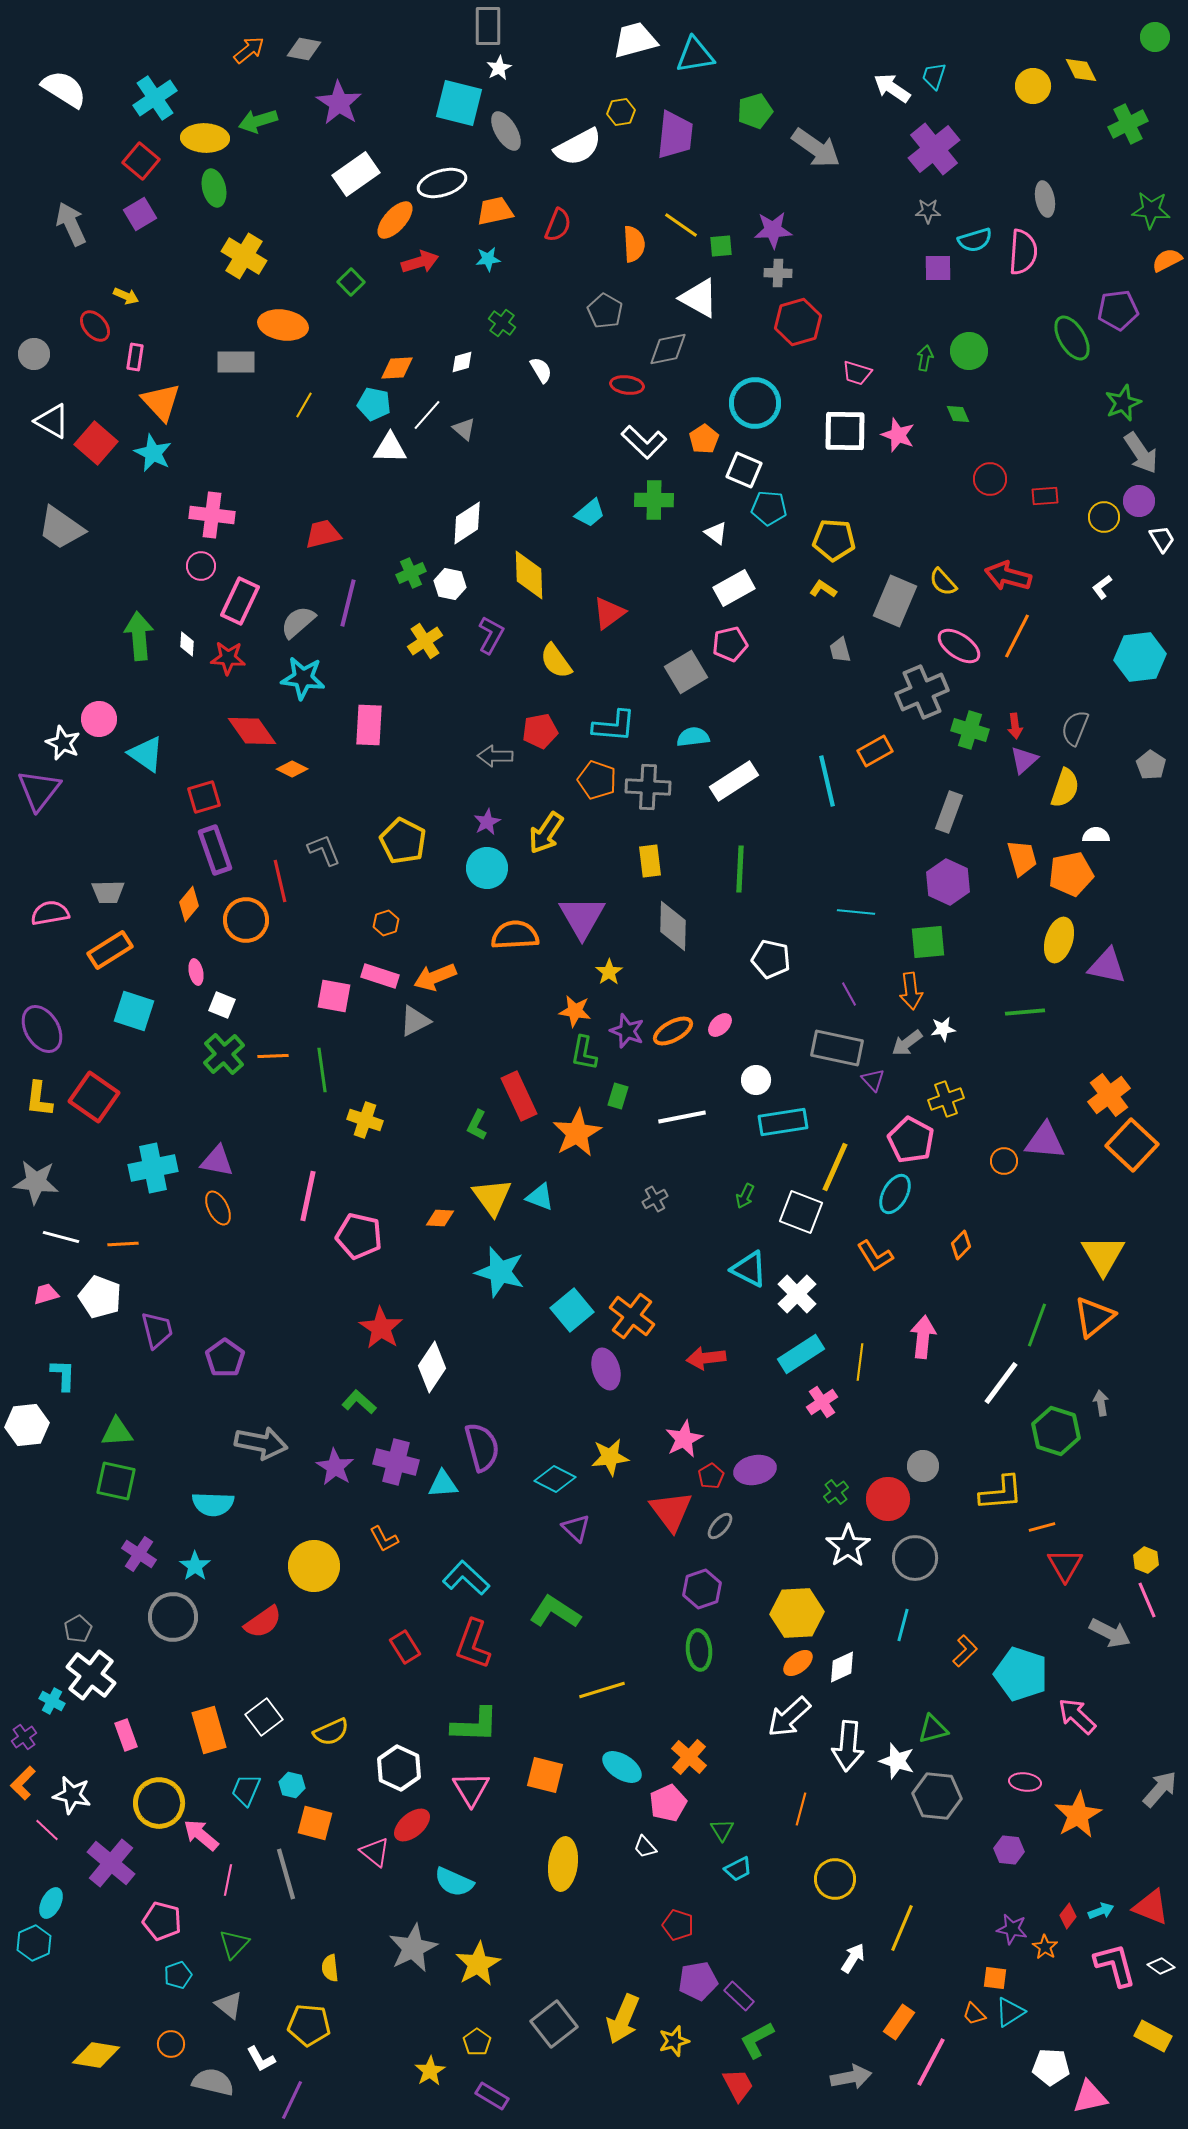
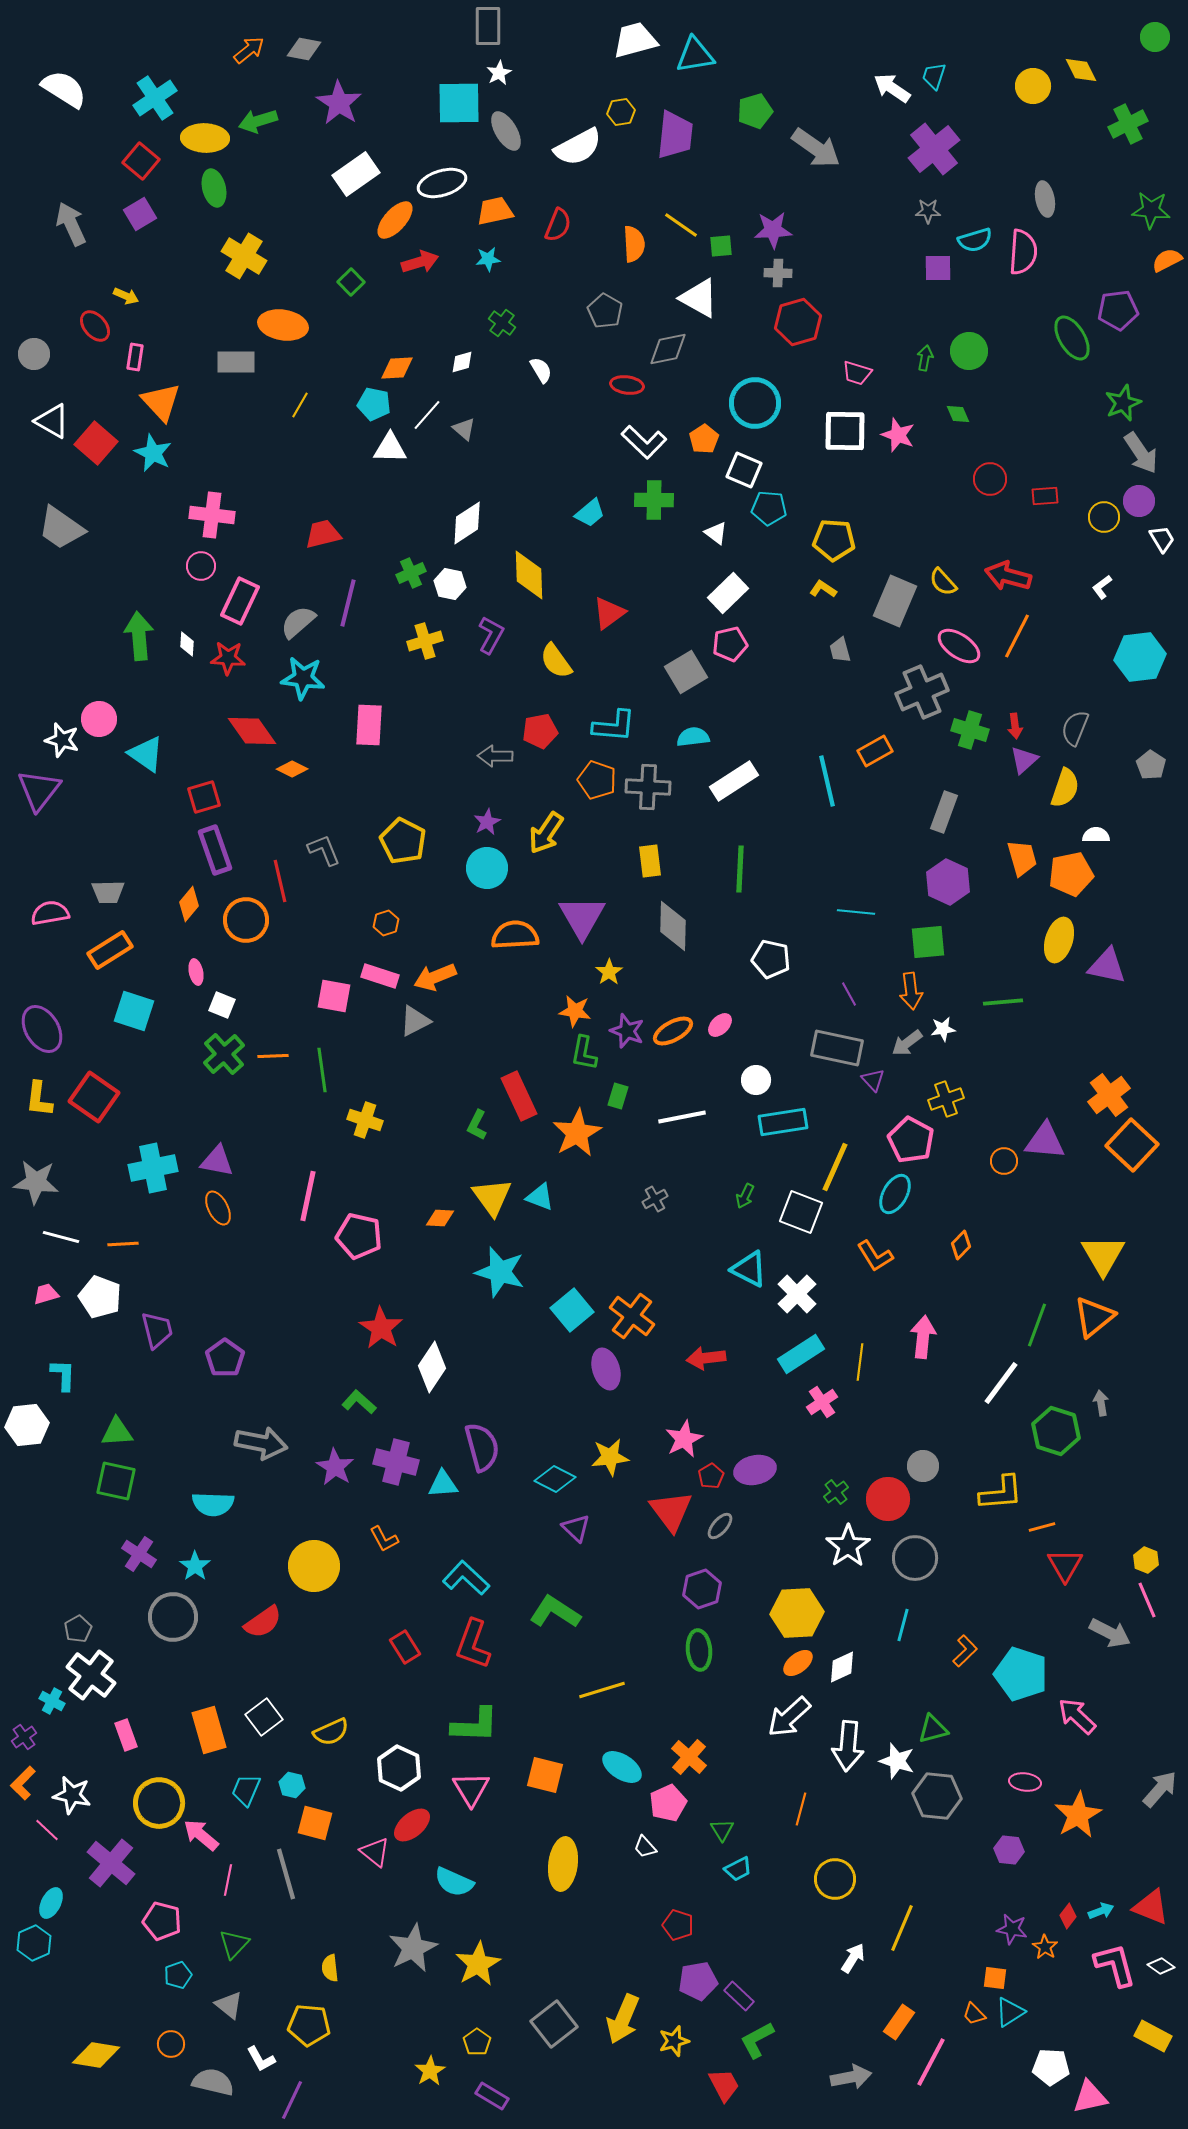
white star at (499, 68): moved 5 px down
cyan square at (459, 103): rotated 15 degrees counterclockwise
yellow line at (304, 405): moved 4 px left
white rectangle at (734, 588): moved 6 px left, 5 px down; rotated 15 degrees counterclockwise
yellow cross at (425, 641): rotated 16 degrees clockwise
white star at (63, 743): moved 1 px left, 3 px up; rotated 8 degrees counterclockwise
gray rectangle at (949, 812): moved 5 px left
green line at (1025, 1012): moved 22 px left, 10 px up
red trapezoid at (738, 2085): moved 14 px left
